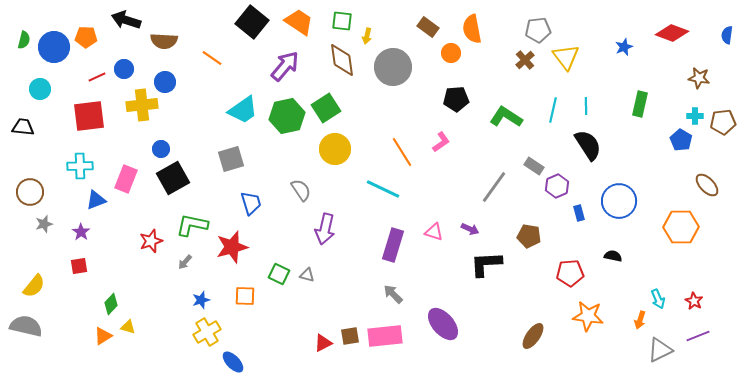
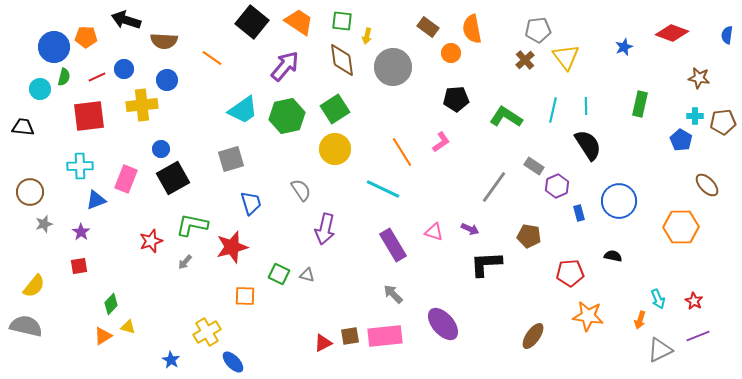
green semicircle at (24, 40): moved 40 px right, 37 px down
blue circle at (165, 82): moved 2 px right, 2 px up
green square at (326, 108): moved 9 px right, 1 px down
purple rectangle at (393, 245): rotated 48 degrees counterclockwise
blue star at (201, 300): moved 30 px left, 60 px down; rotated 24 degrees counterclockwise
